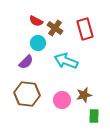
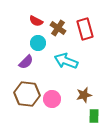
brown cross: moved 3 px right
pink circle: moved 10 px left, 1 px up
